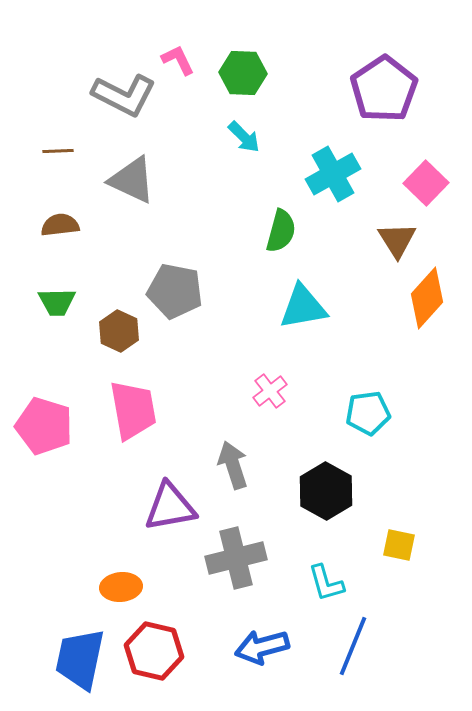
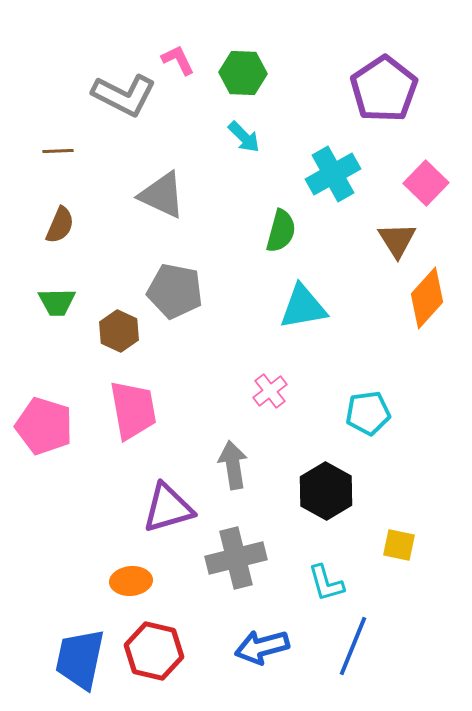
gray triangle: moved 30 px right, 15 px down
brown semicircle: rotated 120 degrees clockwise
gray arrow: rotated 9 degrees clockwise
purple triangle: moved 2 px left, 1 px down; rotated 6 degrees counterclockwise
orange ellipse: moved 10 px right, 6 px up
